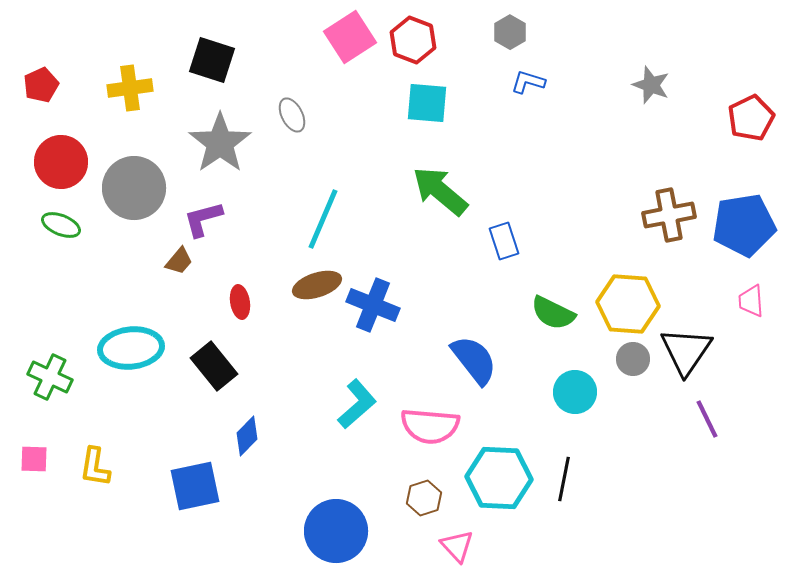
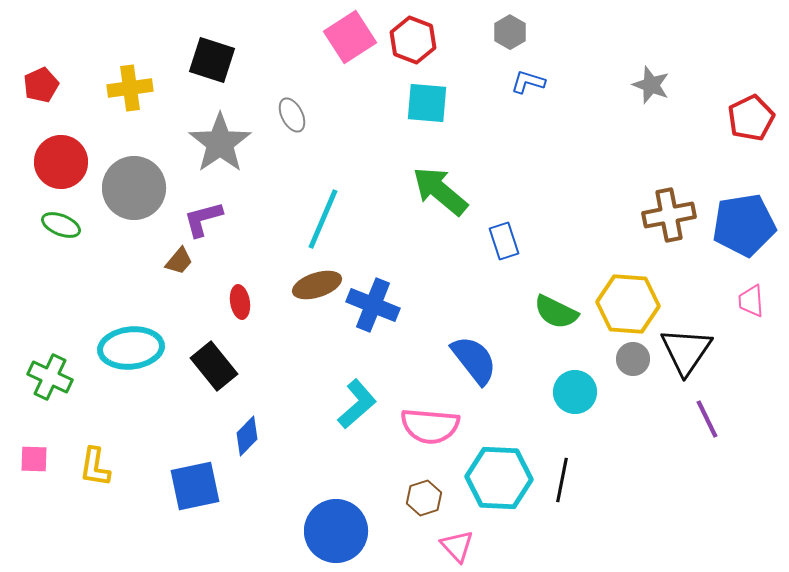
green semicircle at (553, 313): moved 3 px right, 1 px up
black line at (564, 479): moved 2 px left, 1 px down
